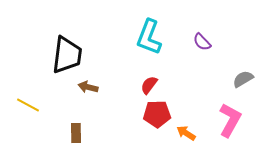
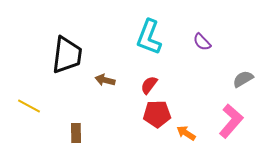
brown arrow: moved 17 px right, 7 px up
yellow line: moved 1 px right, 1 px down
pink L-shape: moved 1 px right, 1 px down; rotated 12 degrees clockwise
